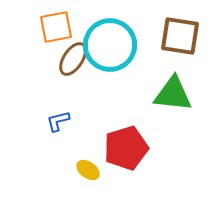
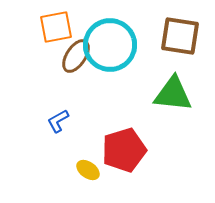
brown ellipse: moved 3 px right, 3 px up
blue L-shape: rotated 15 degrees counterclockwise
red pentagon: moved 2 px left, 2 px down
